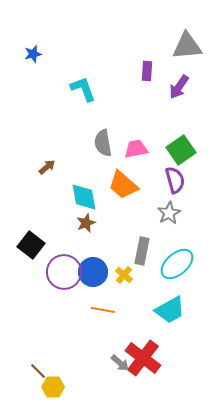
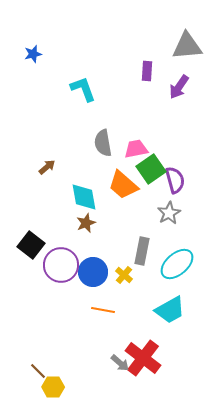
green square: moved 30 px left, 19 px down
purple circle: moved 3 px left, 7 px up
